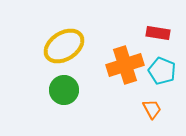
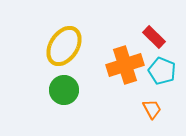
red rectangle: moved 4 px left, 4 px down; rotated 35 degrees clockwise
yellow ellipse: rotated 24 degrees counterclockwise
